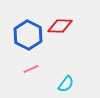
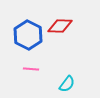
pink line: rotated 28 degrees clockwise
cyan semicircle: moved 1 px right
